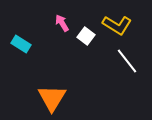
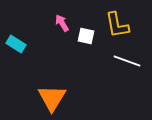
yellow L-shape: rotated 48 degrees clockwise
white square: rotated 24 degrees counterclockwise
cyan rectangle: moved 5 px left
white line: rotated 32 degrees counterclockwise
